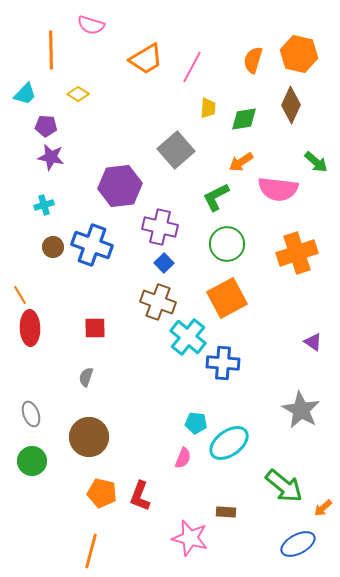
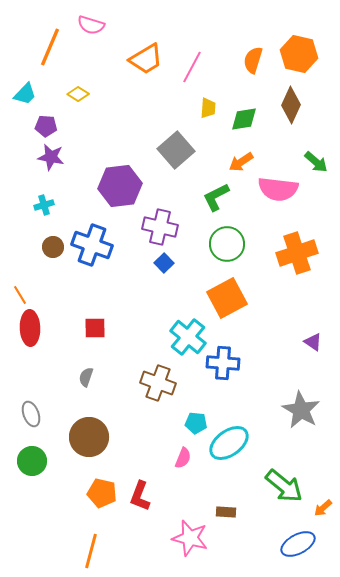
orange line at (51, 50): moved 1 px left, 3 px up; rotated 24 degrees clockwise
brown cross at (158, 302): moved 81 px down
